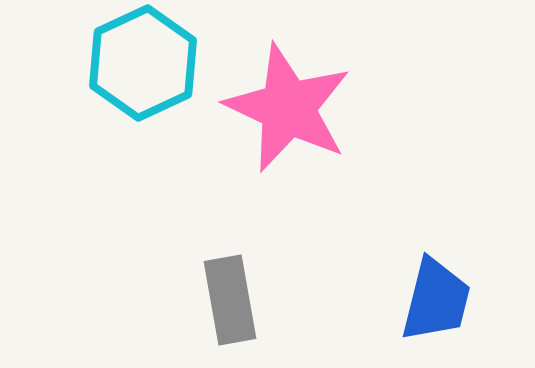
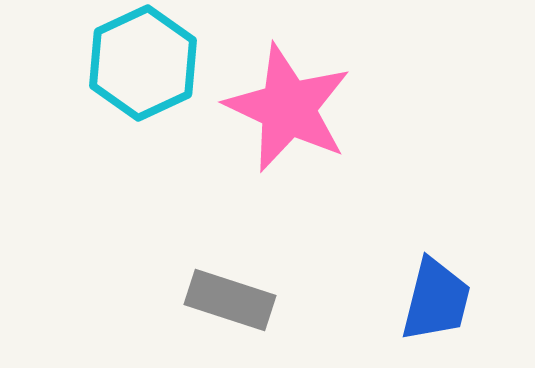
gray rectangle: rotated 62 degrees counterclockwise
